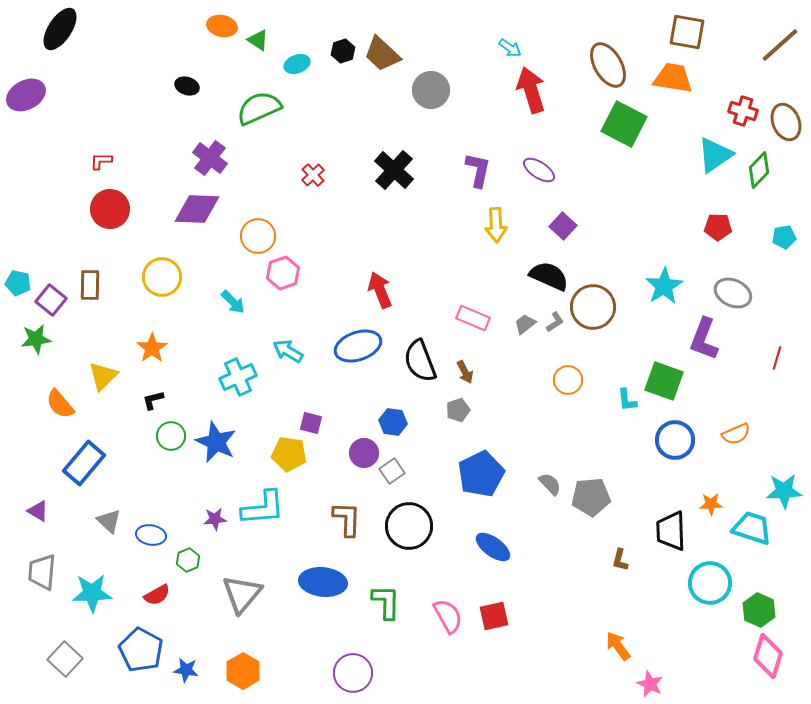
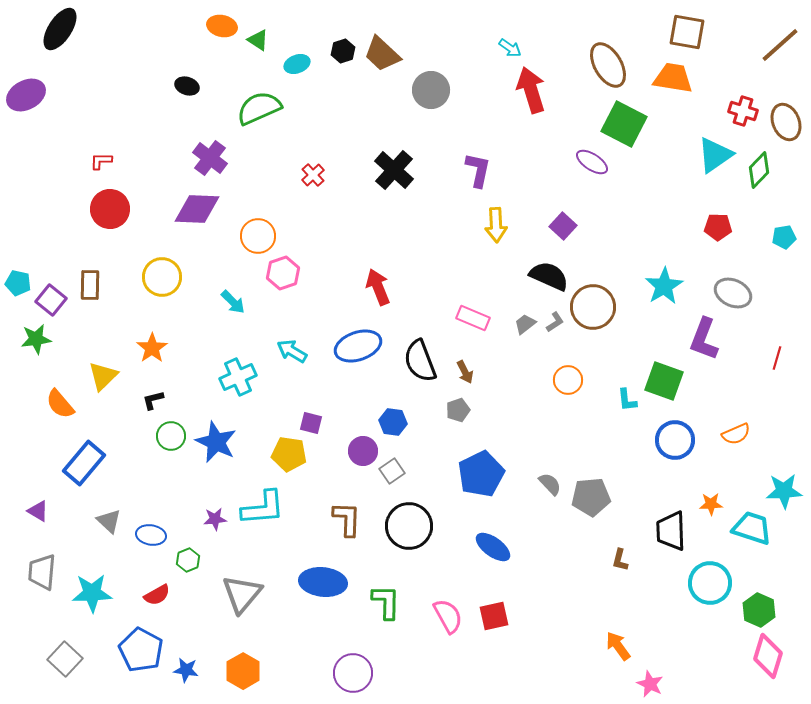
purple ellipse at (539, 170): moved 53 px right, 8 px up
red arrow at (380, 290): moved 2 px left, 3 px up
cyan arrow at (288, 351): moved 4 px right
purple circle at (364, 453): moved 1 px left, 2 px up
